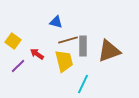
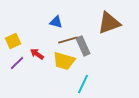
yellow square: rotated 28 degrees clockwise
gray rectangle: rotated 24 degrees counterclockwise
brown triangle: moved 28 px up
yellow trapezoid: rotated 120 degrees clockwise
purple line: moved 1 px left, 3 px up
